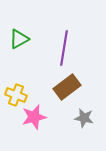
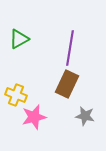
purple line: moved 6 px right
brown rectangle: moved 3 px up; rotated 28 degrees counterclockwise
gray star: moved 1 px right, 2 px up
